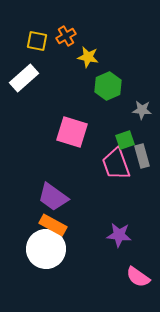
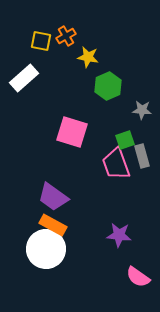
yellow square: moved 4 px right
